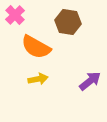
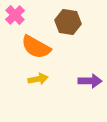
purple arrow: rotated 40 degrees clockwise
